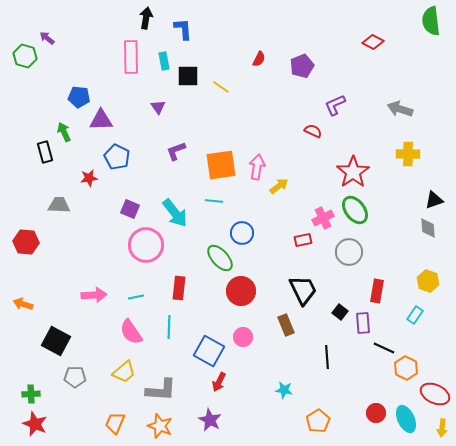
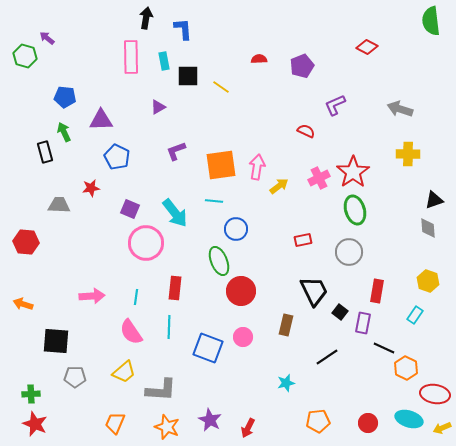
red diamond at (373, 42): moved 6 px left, 5 px down
red semicircle at (259, 59): rotated 119 degrees counterclockwise
blue pentagon at (79, 97): moved 14 px left
purple triangle at (158, 107): rotated 35 degrees clockwise
red semicircle at (313, 131): moved 7 px left
red star at (89, 178): moved 2 px right, 10 px down
green ellipse at (355, 210): rotated 20 degrees clockwise
pink cross at (323, 218): moved 4 px left, 40 px up
blue circle at (242, 233): moved 6 px left, 4 px up
pink circle at (146, 245): moved 2 px up
green ellipse at (220, 258): moved 1 px left, 3 px down; rotated 20 degrees clockwise
red rectangle at (179, 288): moved 4 px left
black trapezoid at (303, 290): moved 11 px right, 1 px down
pink arrow at (94, 295): moved 2 px left, 1 px down
cyan line at (136, 297): rotated 70 degrees counterclockwise
purple rectangle at (363, 323): rotated 15 degrees clockwise
brown rectangle at (286, 325): rotated 35 degrees clockwise
black square at (56, 341): rotated 24 degrees counterclockwise
blue square at (209, 351): moved 1 px left, 3 px up; rotated 8 degrees counterclockwise
black line at (327, 357): rotated 60 degrees clockwise
red arrow at (219, 382): moved 29 px right, 46 px down
cyan star at (284, 390): moved 2 px right, 7 px up; rotated 24 degrees counterclockwise
red ellipse at (435, 394): rotated 16 degrees counterclockwise
red circle at (376, 413): moved 8 px left, 10 px down
cyan ellipse at (406, 419): moved 3 px right; rotated 48 degrees counterclockwise
orange pentagon at (318, 421): rotated 25 degrees clockwise
orange star at (160, 426): moved 7 px right, 1 px down
yellow arrow at (442, 428): rotated 60 degrees clockwise
